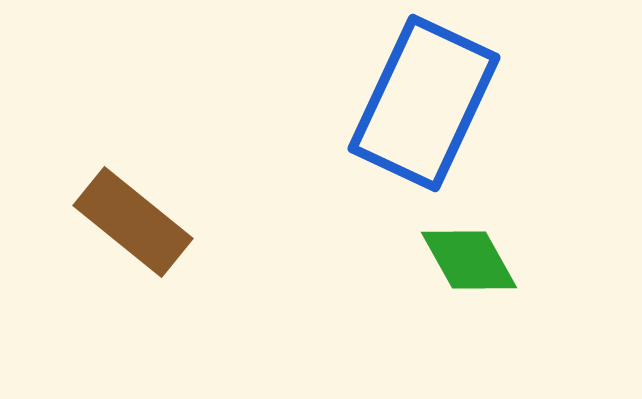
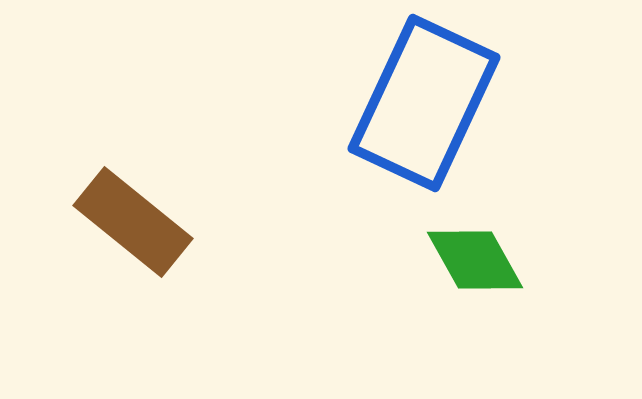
green diamond: moved 6 px right
